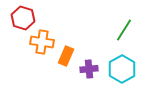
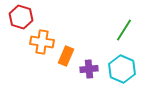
red hexagon: moved 2 px left, 1 px up
cyan hexagon: rotated 8 degrees counterclockwise
